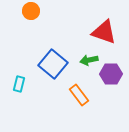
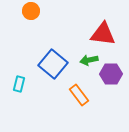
red triangle: moved 1 px left, 2 px down; rotated 12 degrees counterclockwise
